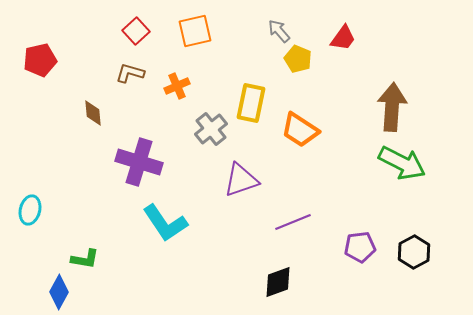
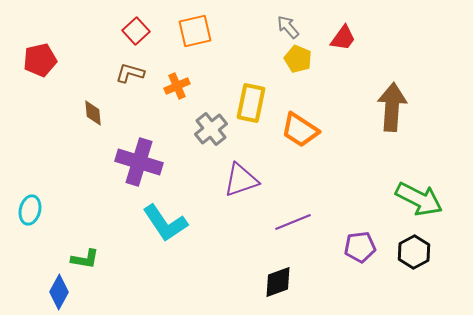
gray arrow: moved 9 px right, 4 px up
green arrow: moved 17 px right, 36 px down
